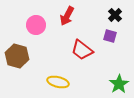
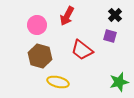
pink circle: moved 1 px right
brown hexagon: moved 23 px right
green star: moved 2 px up; rotated 18 degrees clockwise
